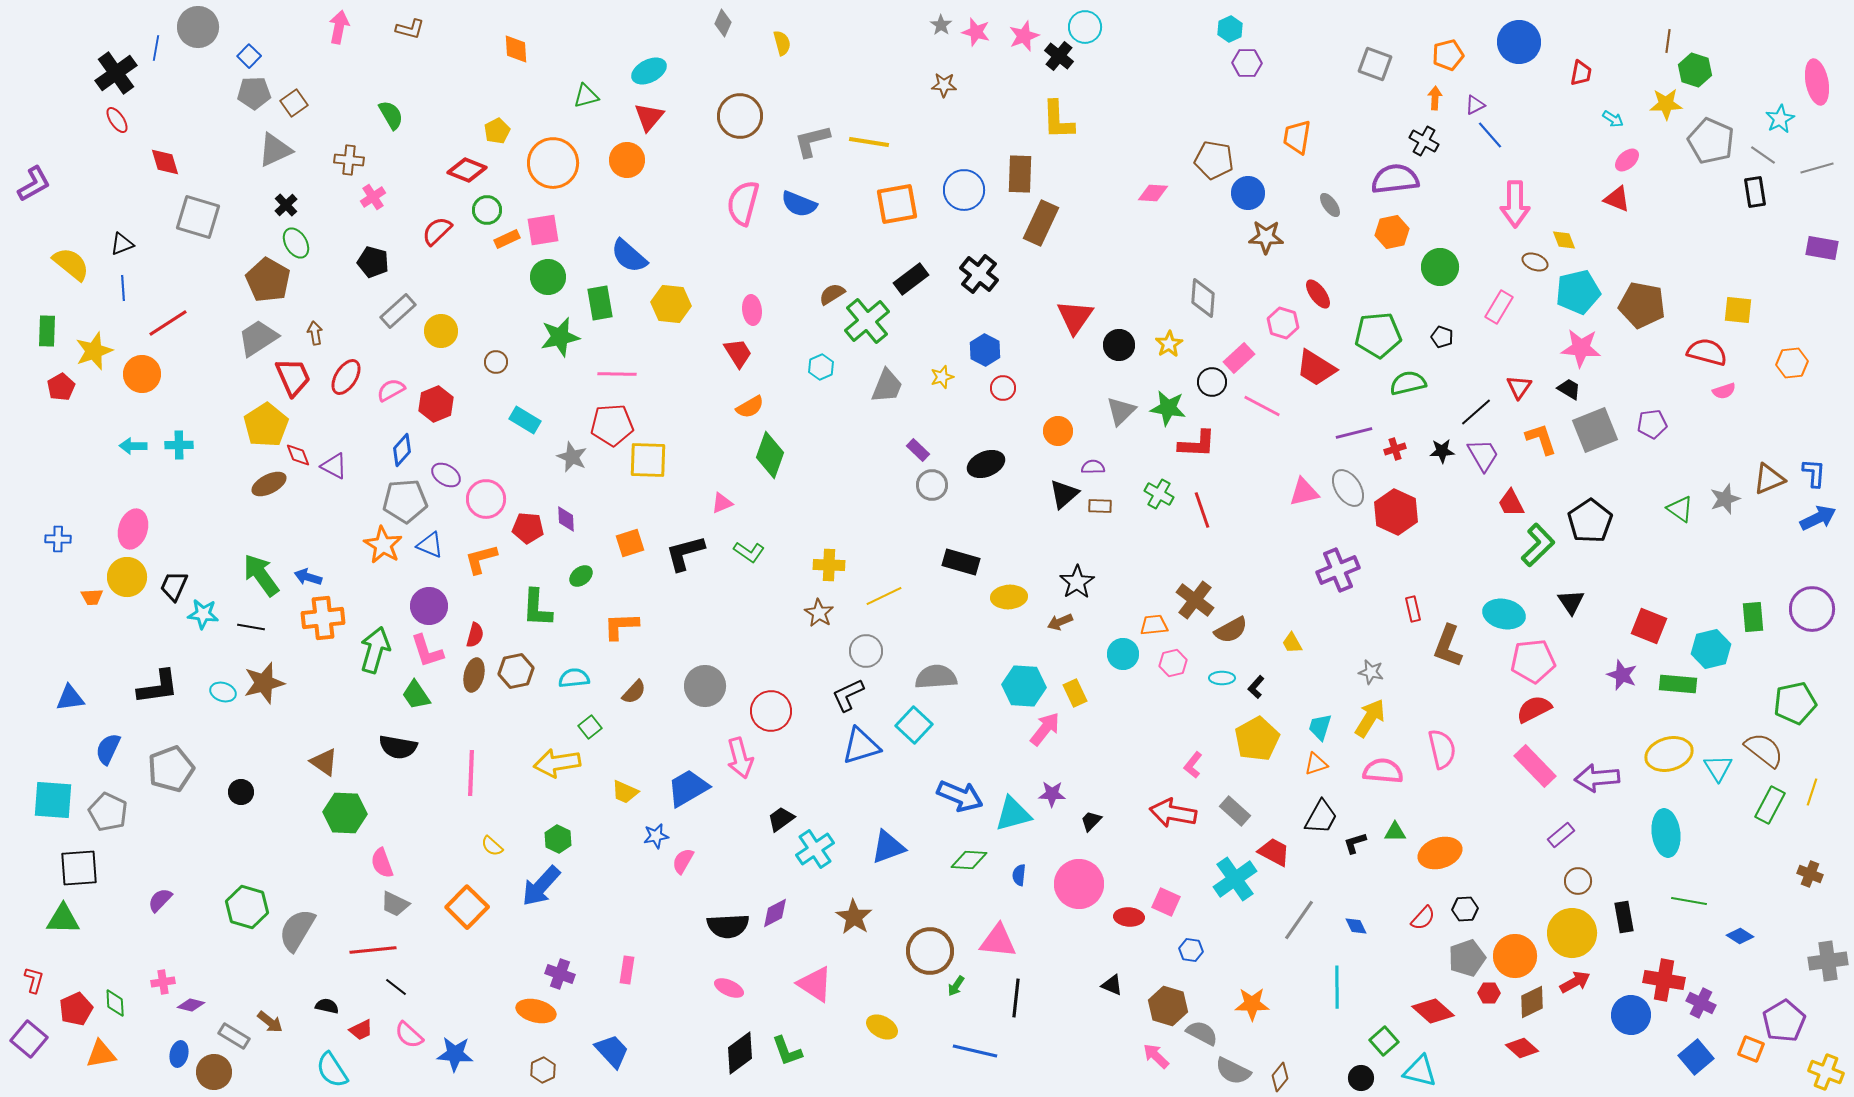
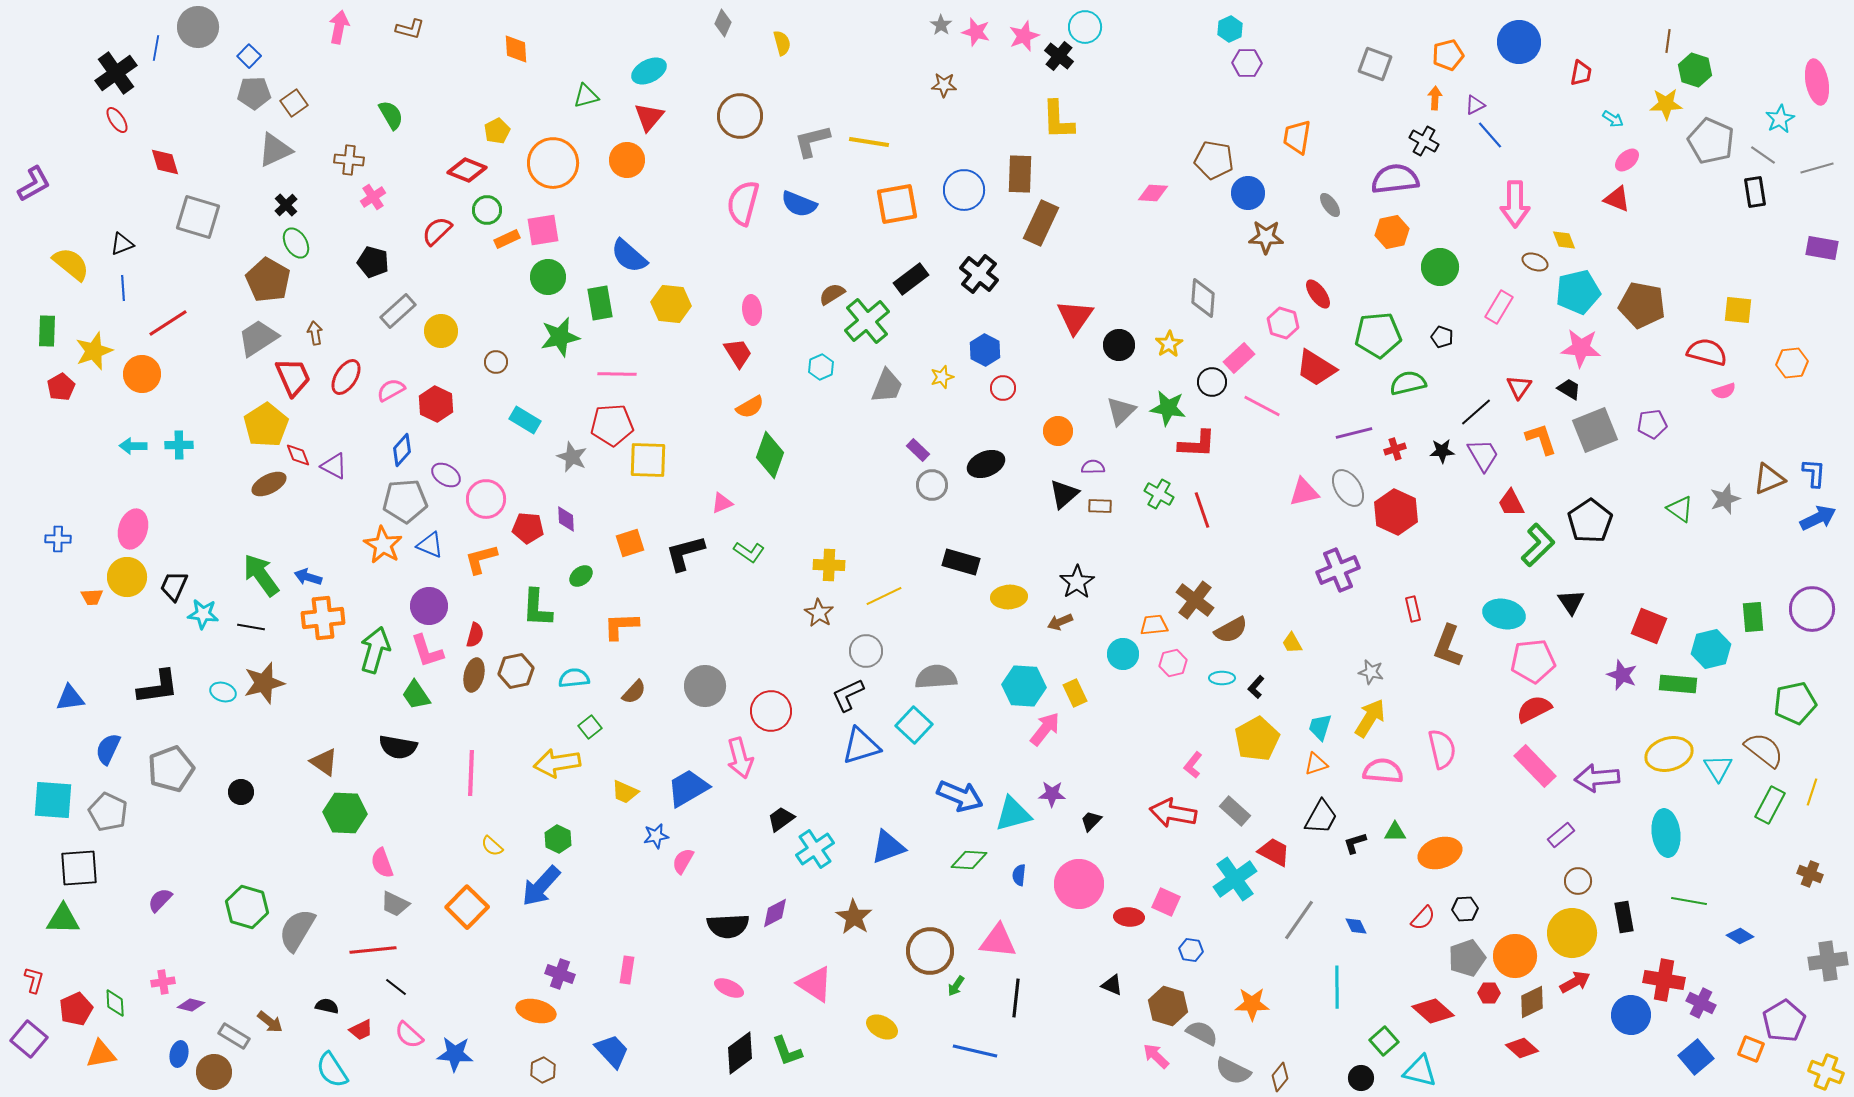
red hexagon at (436, 404): rotated 12 degrees counterclockwise
